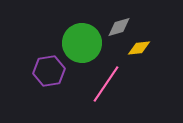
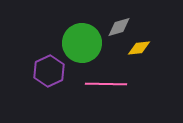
purple hexagon: rotated 16 degrees counterclockwise
pink line: rotated 57 degrees clockwise
